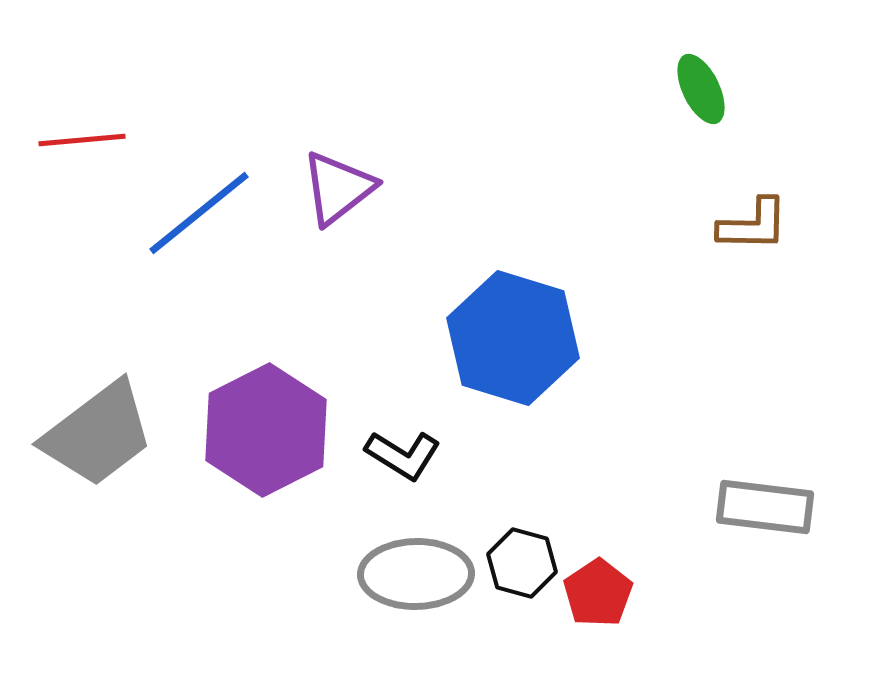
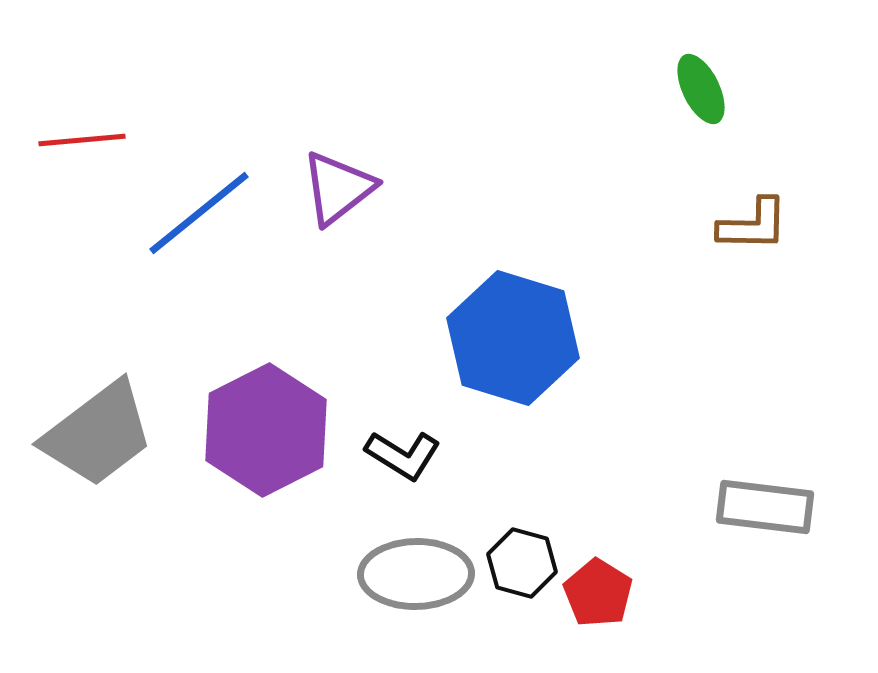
red pentagon: rotated 6 degrees counterclockwise
